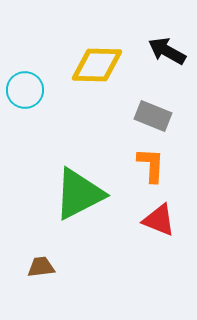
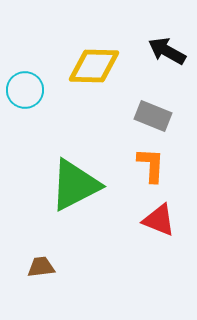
yellow diamond: moved 3 px left, 1 px down
green triangle: moved 4 px left, 9 px up
